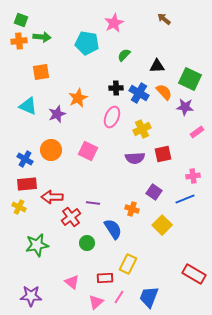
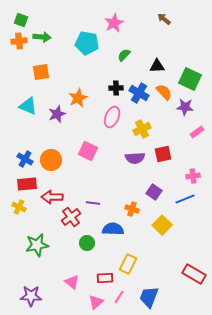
orange circle at (51, 150): moved 10 px down
blue semicircle at (113, 229): rotated 55 degrees counterclockwise
